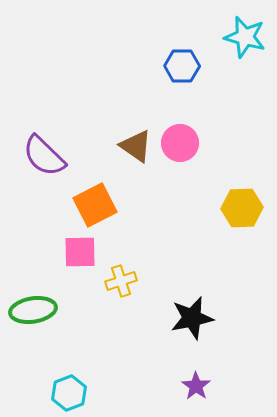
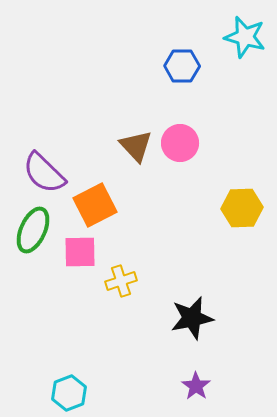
brown triangle: rotated 12 degrees clockwise
purple semicircle: moved 17 px down
green ellipse: moved 80 px up; rotated 57 degrees counterclockwise
